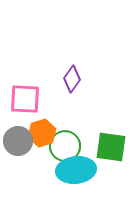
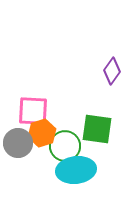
purple diamond: moved 40 px right, 8 px up
pink square: moved 8 px right, 12 px down
gray circle: moved 2 px down
green square: moved 14 px left, 18 px up
